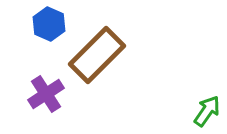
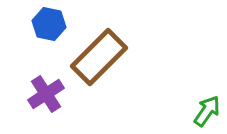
blue hexagon: rotated 12 degrees counterclockwise
brown rectangle: moved 2 px right, 2 px down
